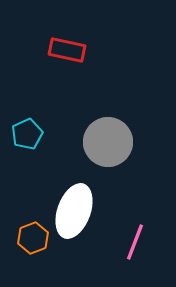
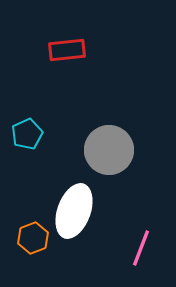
red rectangle: rotated 18 degrees counterclockwise
gray circle: moved 1 px right, 8 px down
pink line: moved 6 px right, 6 px down
